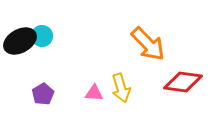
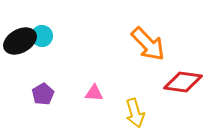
yellow arrow: moved 14 px right, 25 px down
